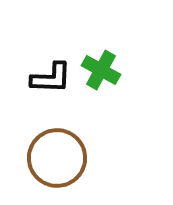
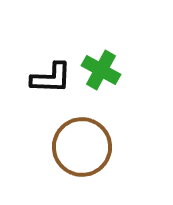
brown circle: moved 25 px right, 11 px up
